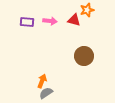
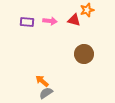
brown circle: moved 2 px up
orange arrow: rotated 72 degrees counterclockwise
